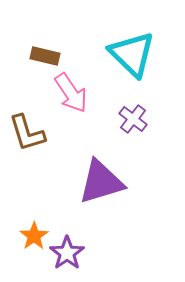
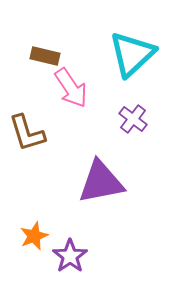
cyan triangle: rotated 33 degrees clockwise
pink arrow: moved 5 px up
purple triangle: rotated 6 degrees clockwise
orange star: rotated 12 degrees clockwise
purple star: moved 3 px right, 3 px down
